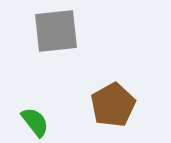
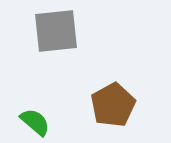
green semicircle: rotated 12 degrees counterclockwise
